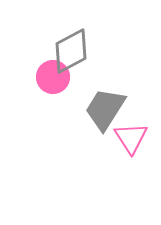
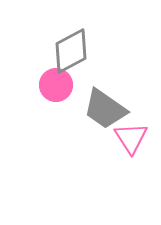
pink circle: moved 3 px right, 8 px down
gray trapezoid: rotated 87 degrees counterclockwise
